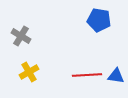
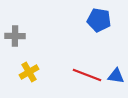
gray cross: moved 6 px left; rotated 30 degrees counterclockwise
red line: rotated 24 degrees clockwise
